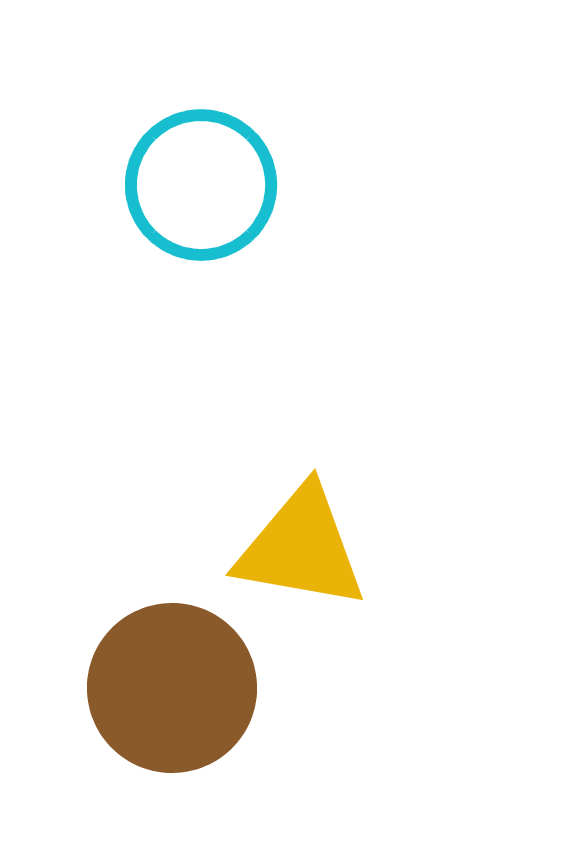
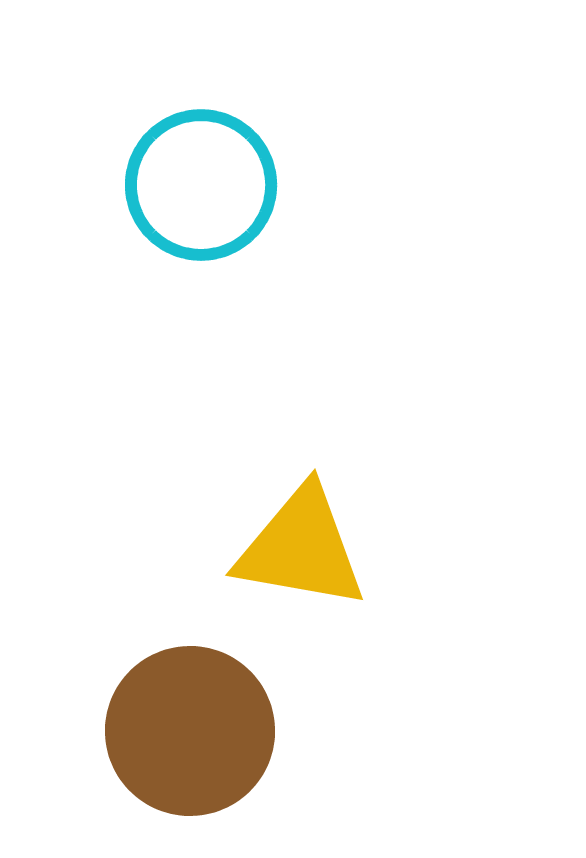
brown circle: moved 18 px right, 43 px down
